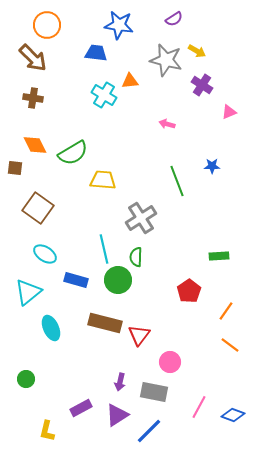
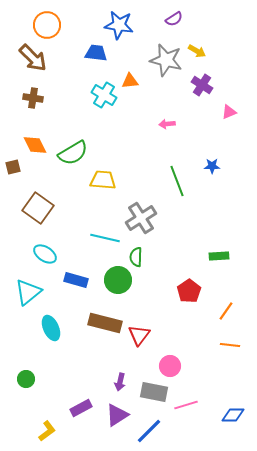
pink arrow at (167, 124): rotated 21 degrees counterclockwise
brown square at (15, 168): moved 2 px left, 1 px up; rotated 21 degrees counterclockwise
cyan line at (104, 249): moved 1 px right, 11 px up; rotated 64 degrees counterclockwise
orange line at (230, 345): rotated 30 degrees counterclockwise
pink circle at (170, 362): moved 4 px down
pink line at (199, 407): moved 13 px left, 2 px up; rotated 45 degrees clockwise
blue diamond at (233, 415): rotated 20 degrees counterclockwise
yellow L-shape at (47, 431): rotated 140 degrees counterclockwise
